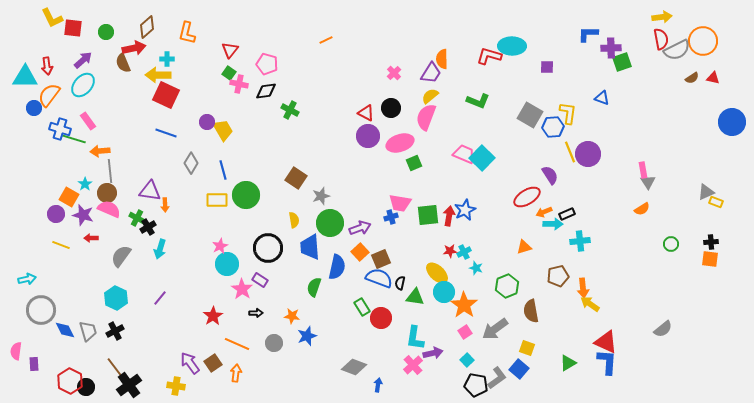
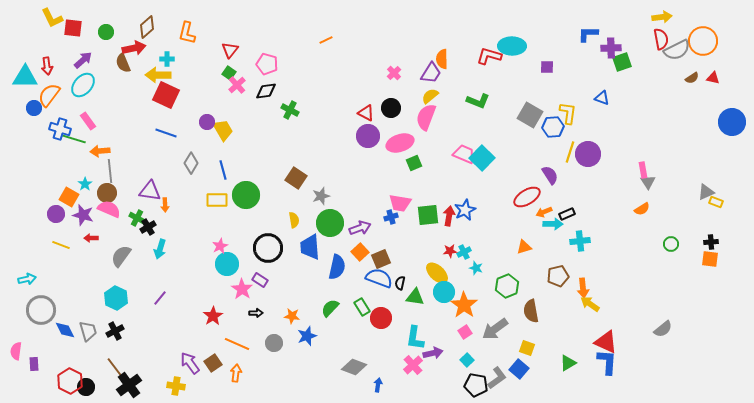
pink cross at (239, 84): moved 2 px left, 1 px down; rotated 36 degrees clockwise
yellow line at (570, 152): rotated 40 degrees clockwise
green semicircle at (314, 287): moved 16 px right, 21 px down; rotated 24 degrees clockwise
